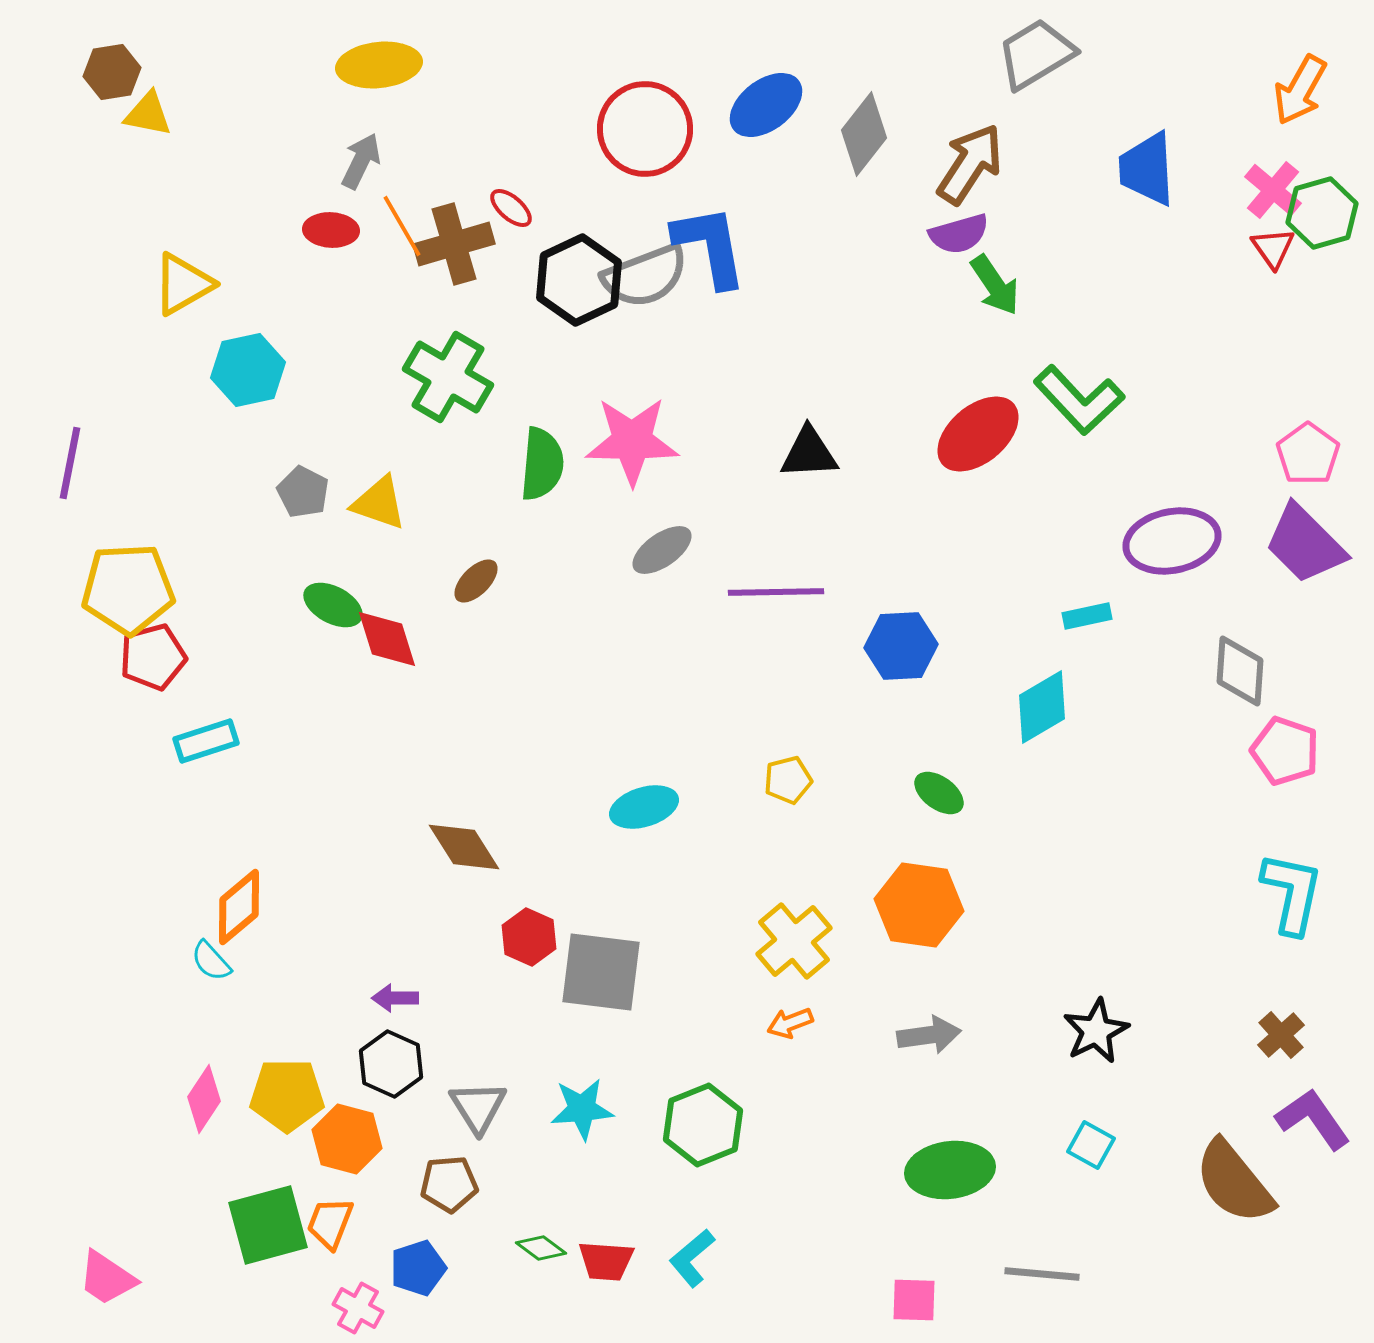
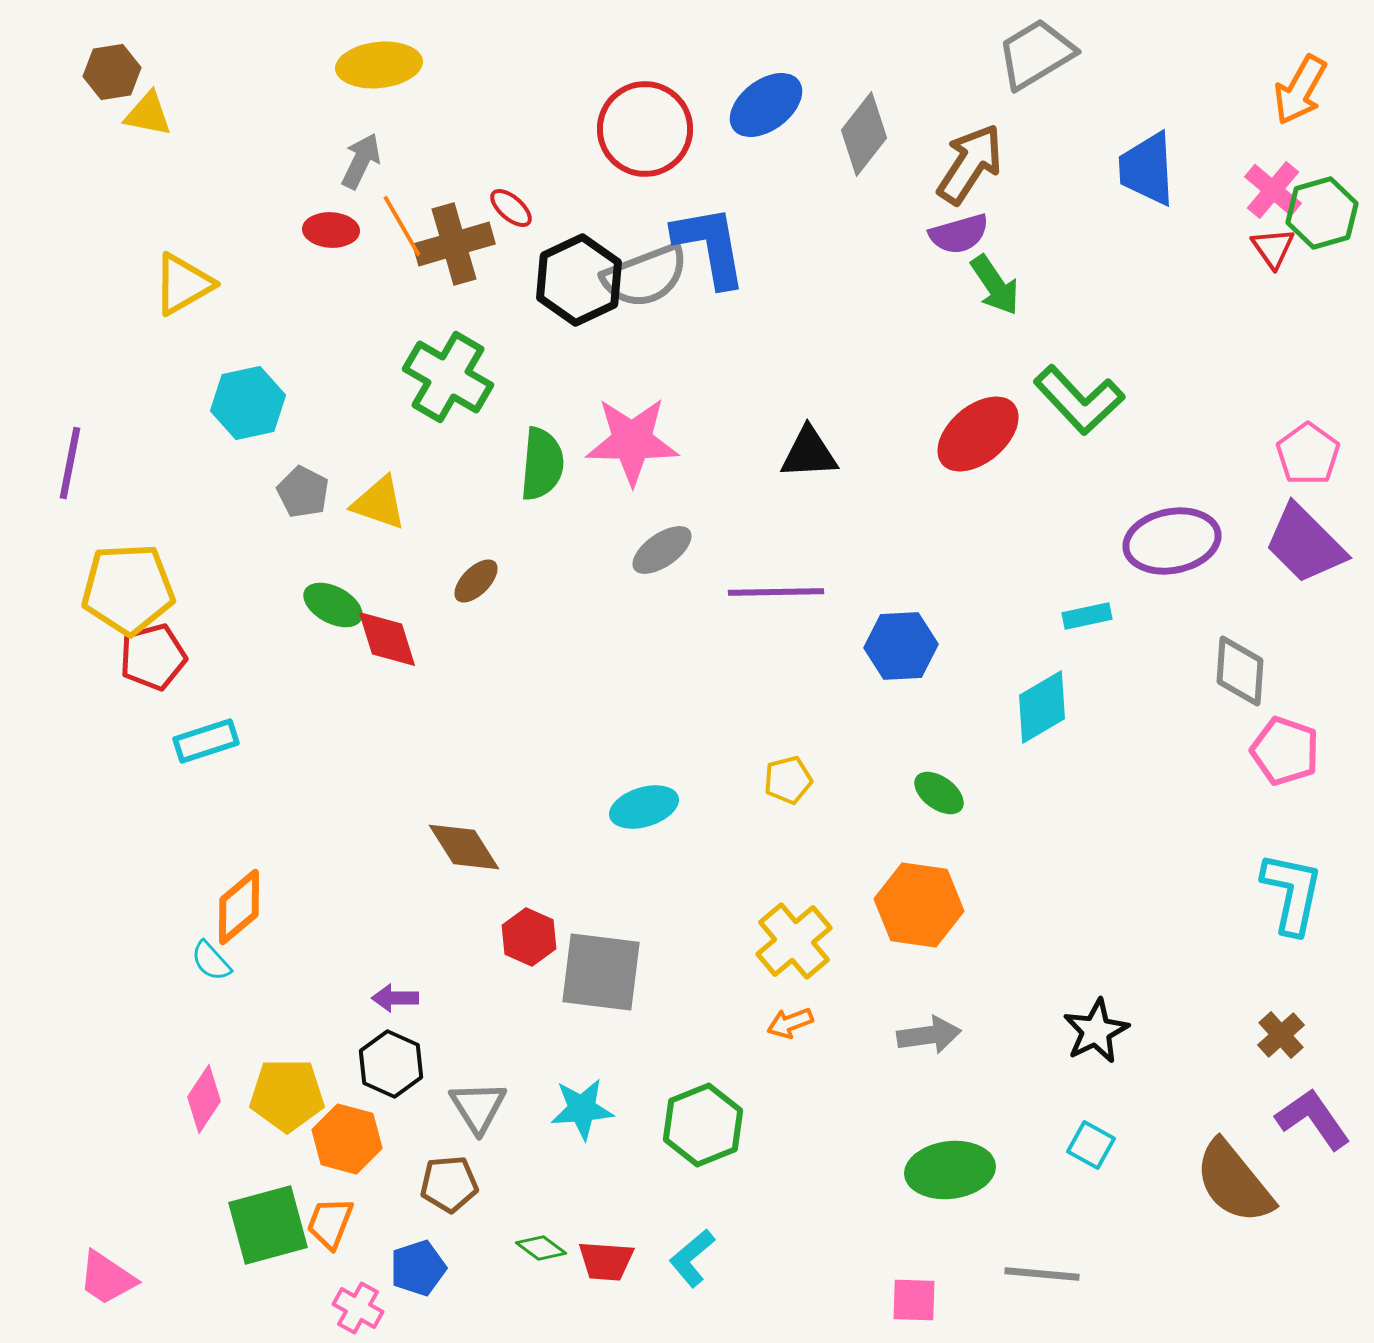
cyan hexagon at (248, 370): moved 33 px down
